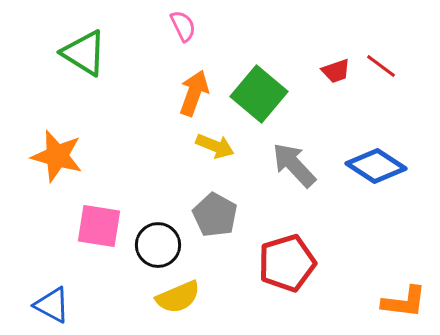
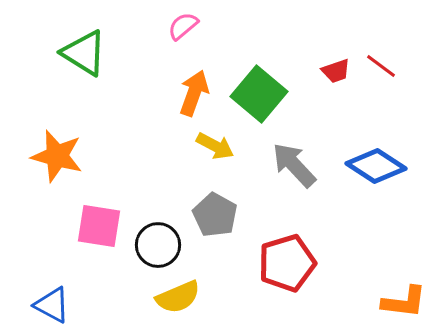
pink semicircle: rotated 104 degrees counterclockwise
yellow arrow: rotated 6 degrees clockwise
